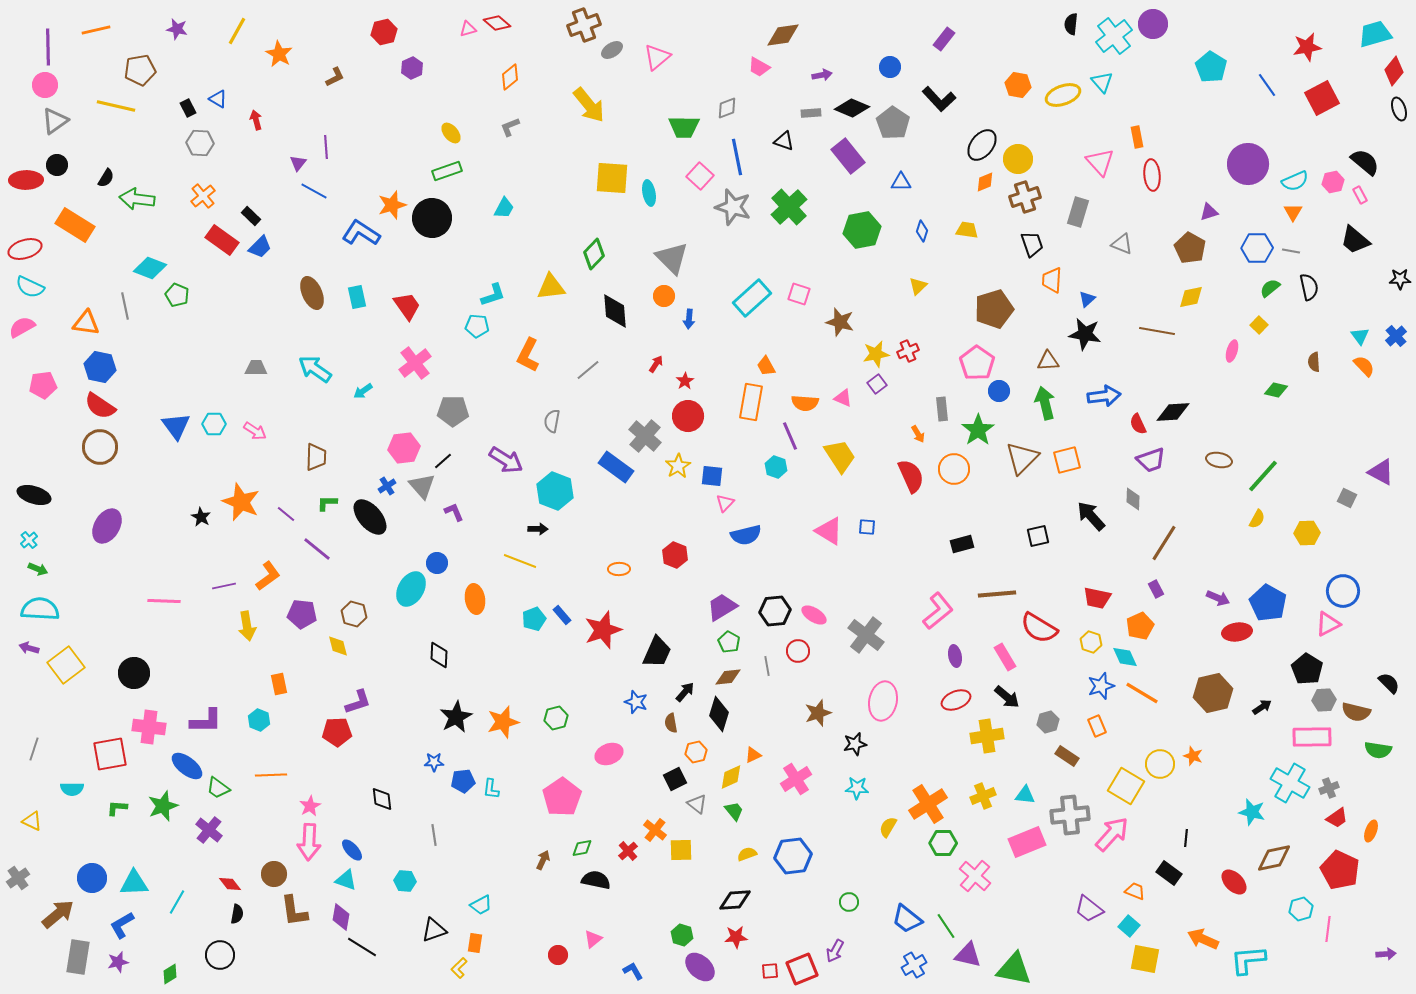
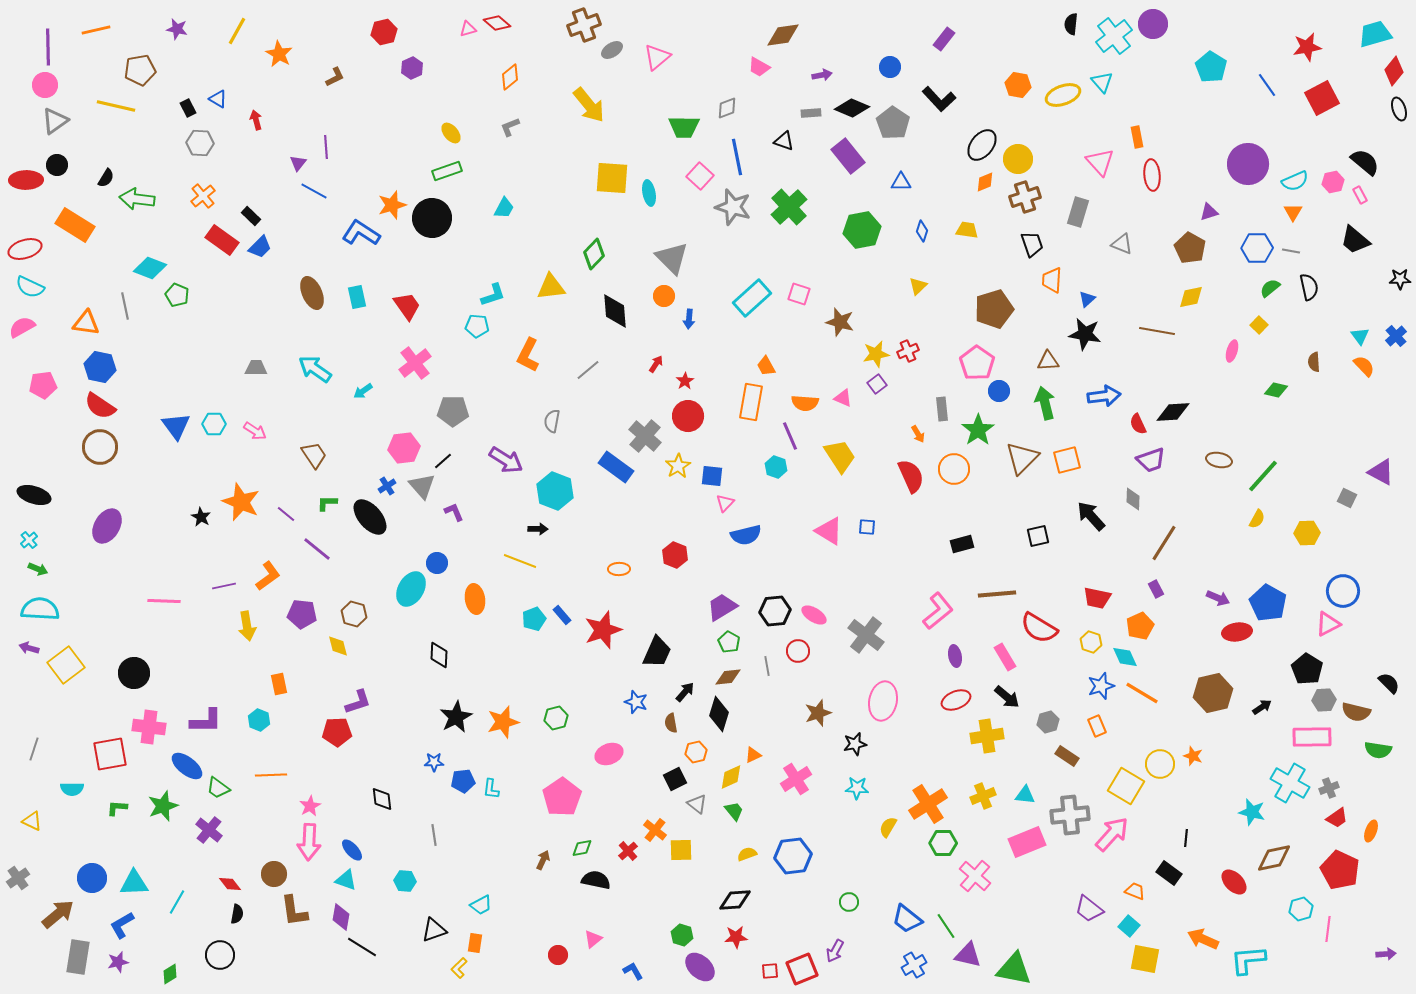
brown trapezoid at (316, 457): moved 2 px left, 2 px up; rotated 36 degrees counterclockwise
